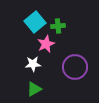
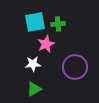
cyan square: rotated 30 degrees clockwise
green cross: moved 2 px up
